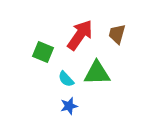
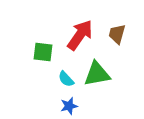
green square: rotated 15 degrees counterclockwise
green triangle: moved 1 px down; rotated 8 degrees counterclockwise
